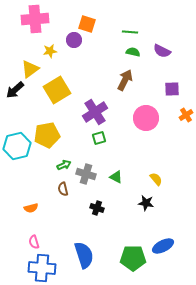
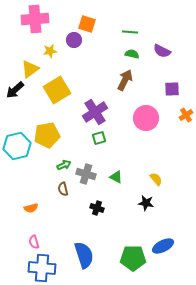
green semicircle: moved 1 px left, 2 px down
